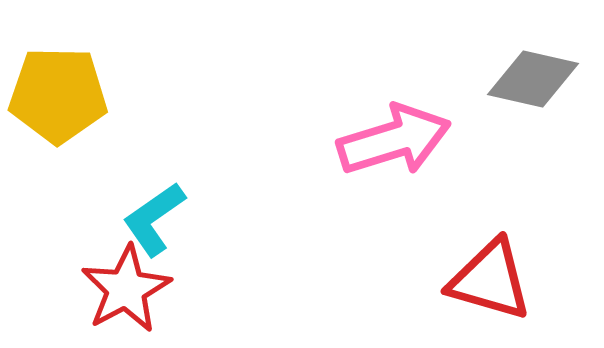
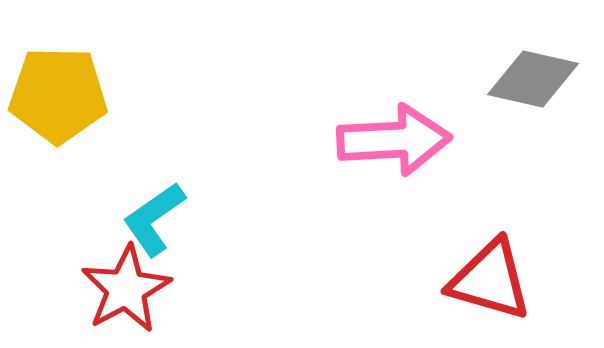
pink arrow: rotated 14 degrees clockwise
